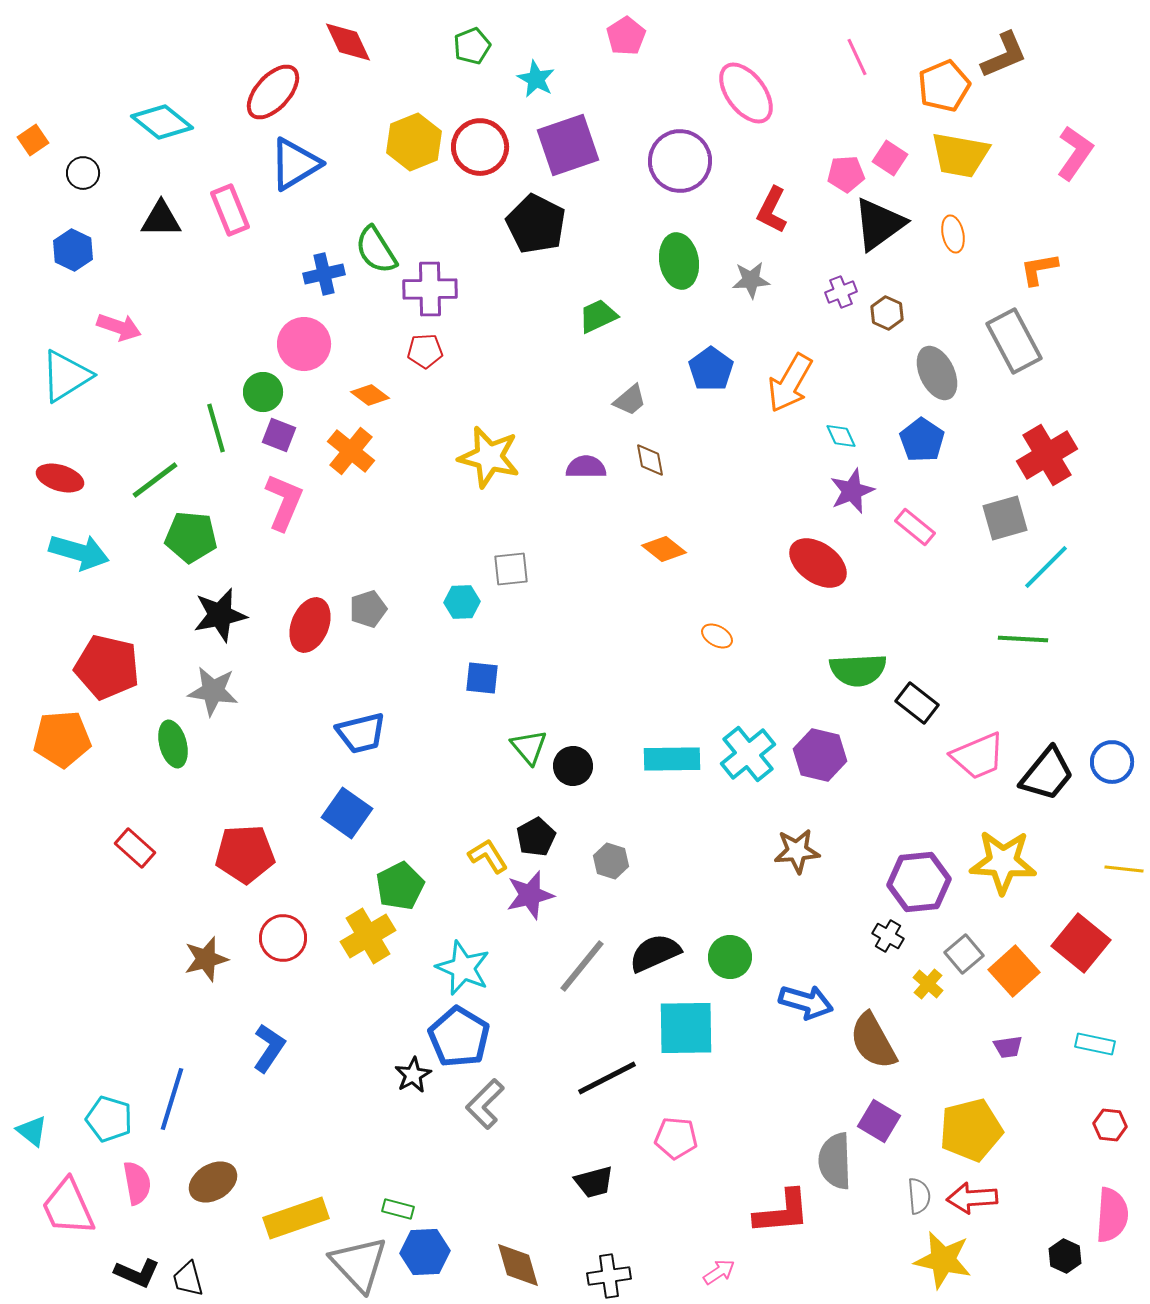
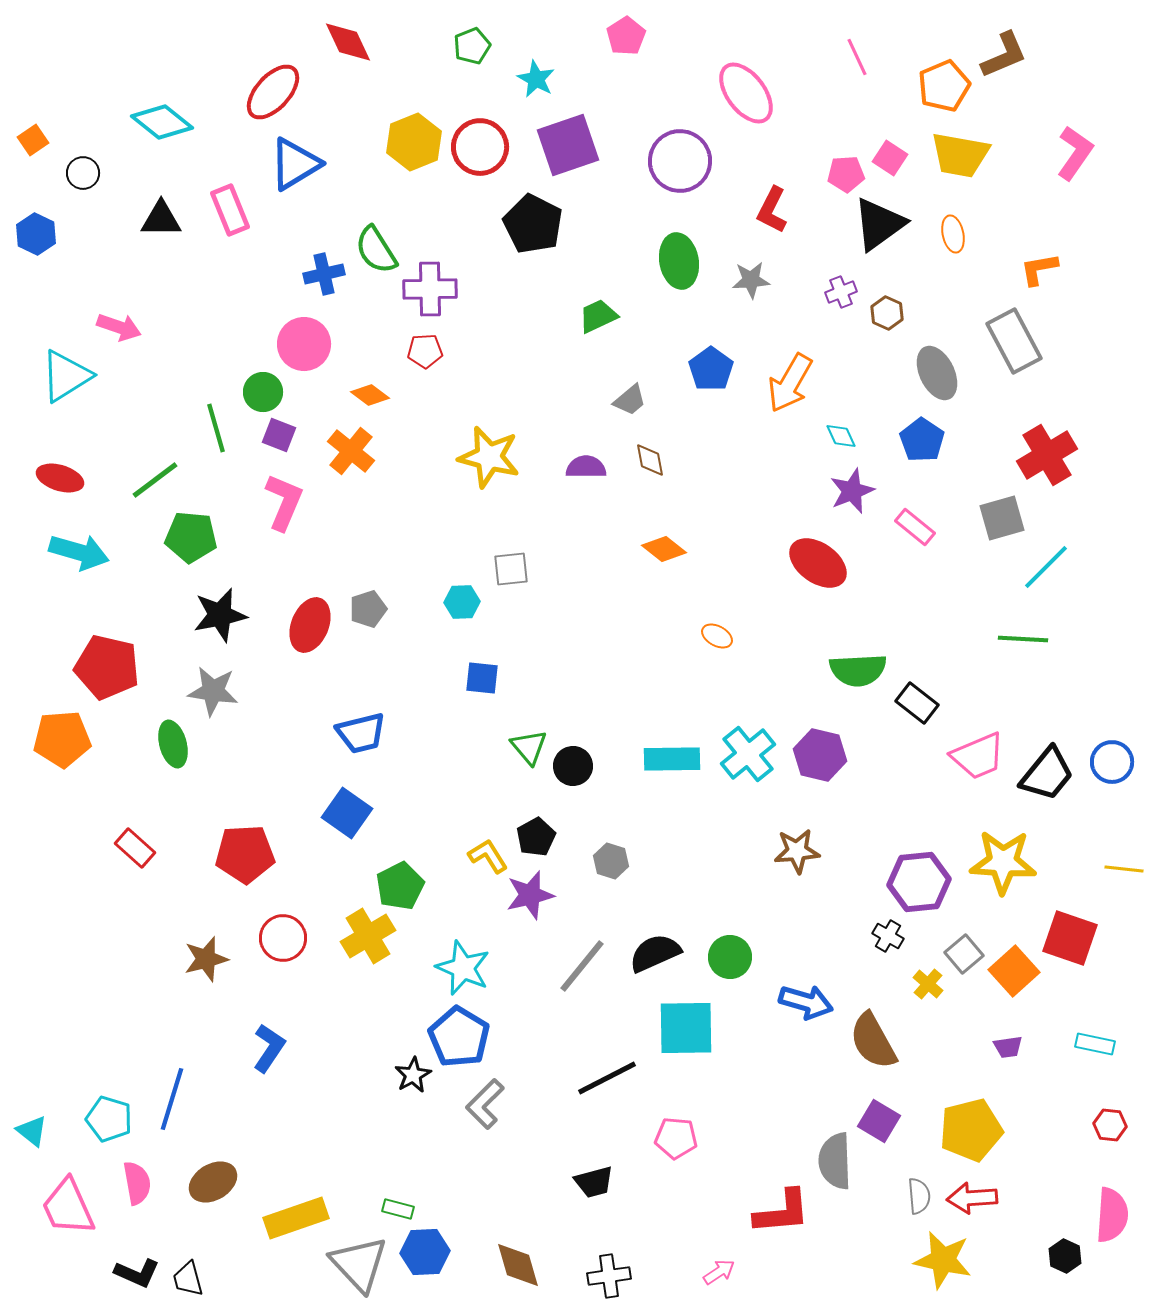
black pentagon at (536, 224): moved 3 px left
blue hexagon at (73, 250): moved 37 px left, 16 px up
gray square at (1005, 518): moved 3 px left
red square at (1081, 943): moved 11 px left, 5 px up; rotated 20 degrees counterclockwise
